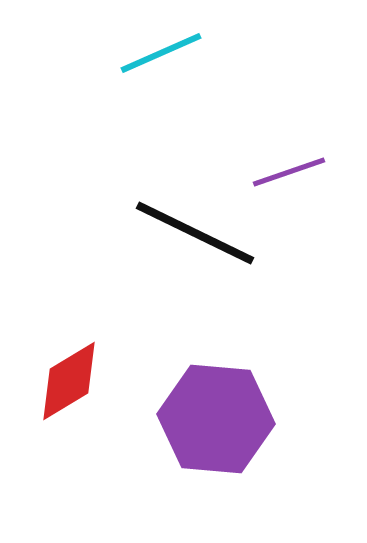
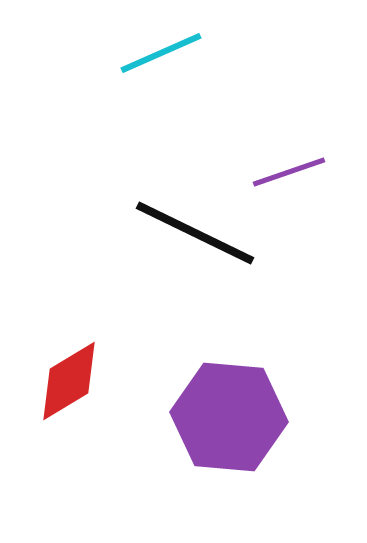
purple hexagon: moved 13 px right, 2 px up
